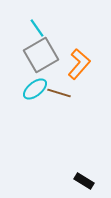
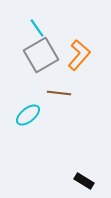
orange L-shape: moved 9 px up
cyan ellipse: moved 7 px left, 26 px down
brown line: rotated 10 degrees counterclockwise
